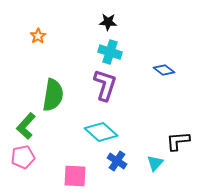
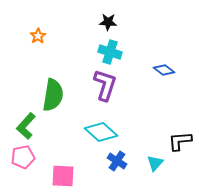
black L-shape: moved 2 px right
pink square: moved 12 px left
